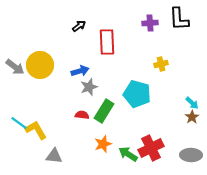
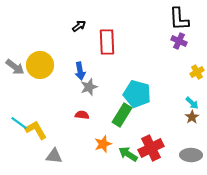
purple cross: moved 29 px right, 18 px down; rotated 28 degrees clockwise
yellow cross: moved 36 px right, 8 px down; rotated 16 degrees counterclockwise
blue arrow: rotated 96 degrees clockwise
green rectangle: moved 18 px right, 4 px down
